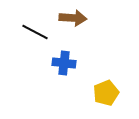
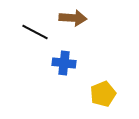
yellow pentagon: moved 3 px left, 1 px down
